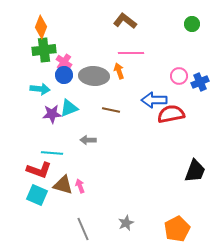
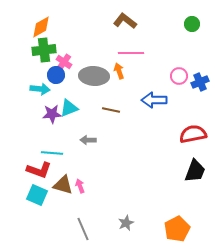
orange diamond: rotated 40 degrees clockwise
blue circle: moved 8 px left
red semicircle: moved 22 px right, 20 px down
